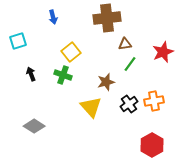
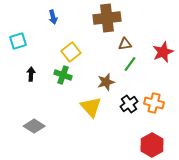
black arrow: rotated 24 degrees clockwise
orange cross: moved 2 px down; rotated 24 degrees clockwise
